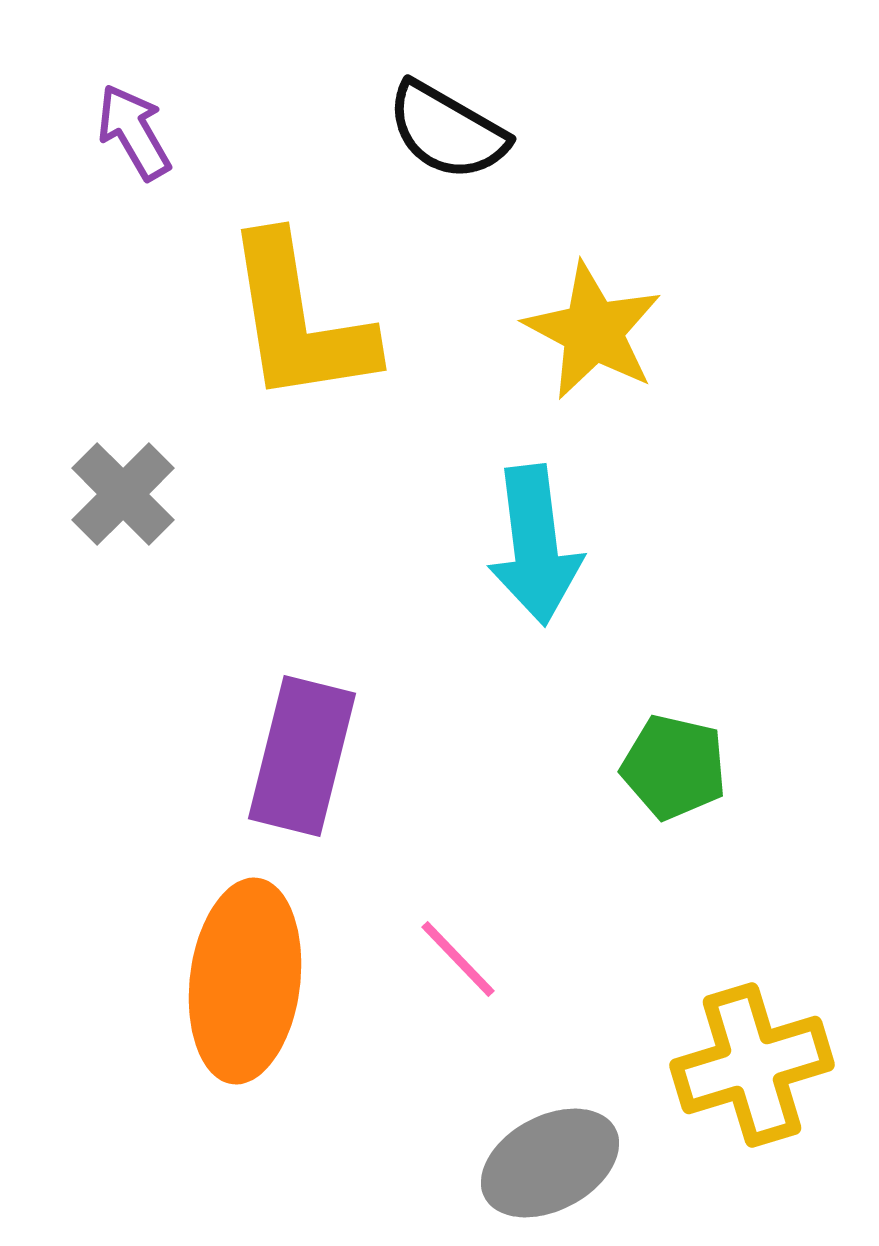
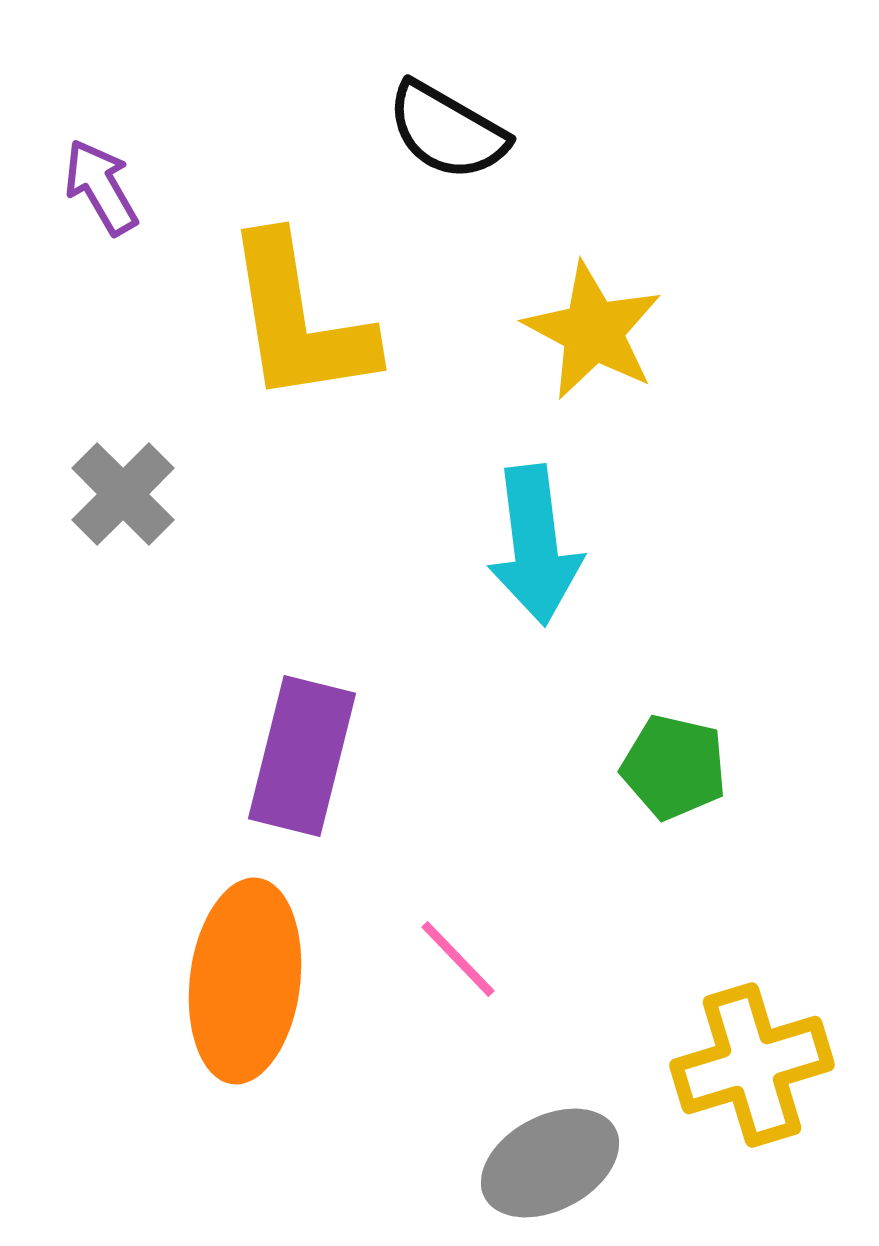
purple arrow: moved 33 px left, 55 px down
